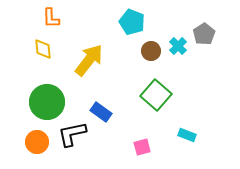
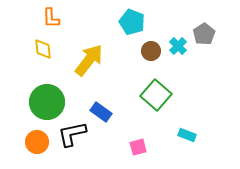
pink square: moved 4 px left
